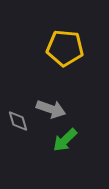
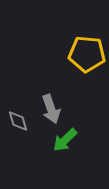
yellow pentagon: moved 22 px right, 6 px down
gray arrow: rotated 52 degrees clockwise
